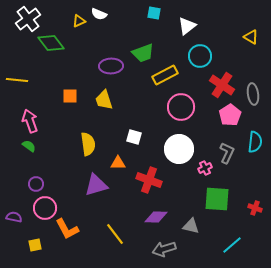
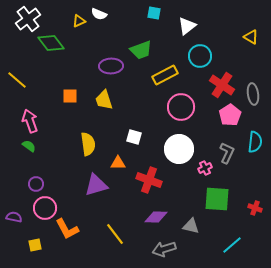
green trapezoid at (143, 53): moved 2 px left, 3 px up
yellow line at (17, 80): rotated 35 degrees clockwise
